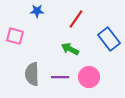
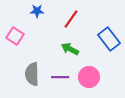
red line: moved 5 px left
pink square: rotated 18 degrees clockwise
